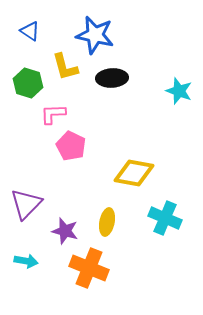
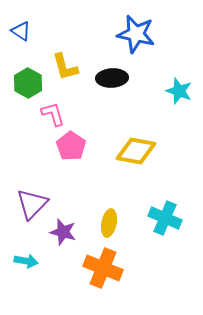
blue triangle: moved 9 px left
blue star: moved 41 px right, 1 px up
green hexagon: rotated 12 degrees clockwise
pink L-shape: rotated 76 degrees clockwise
pink pentagon: rotated 8 degrees clockwise
yellow diamond: moved 2 px right, 22 px up
purple triangle: moved 6 px right
yellow ellipse: moved 2 px right, 1 px down
purple star: moved 2 px left, 1 px down
orange cross: moved 14 px right
